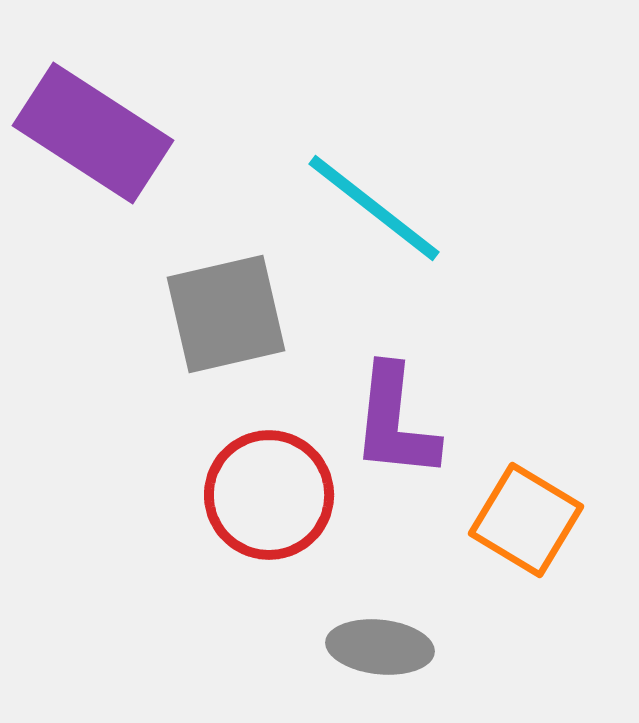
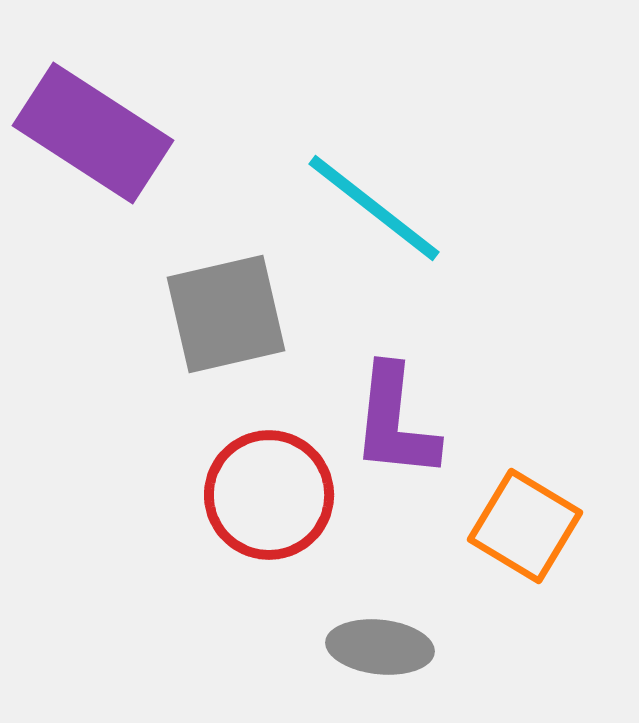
orange square: moved 1 px left, 6 px down
